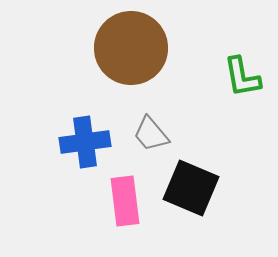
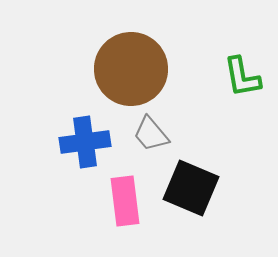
brown circle: moved 21 px down
